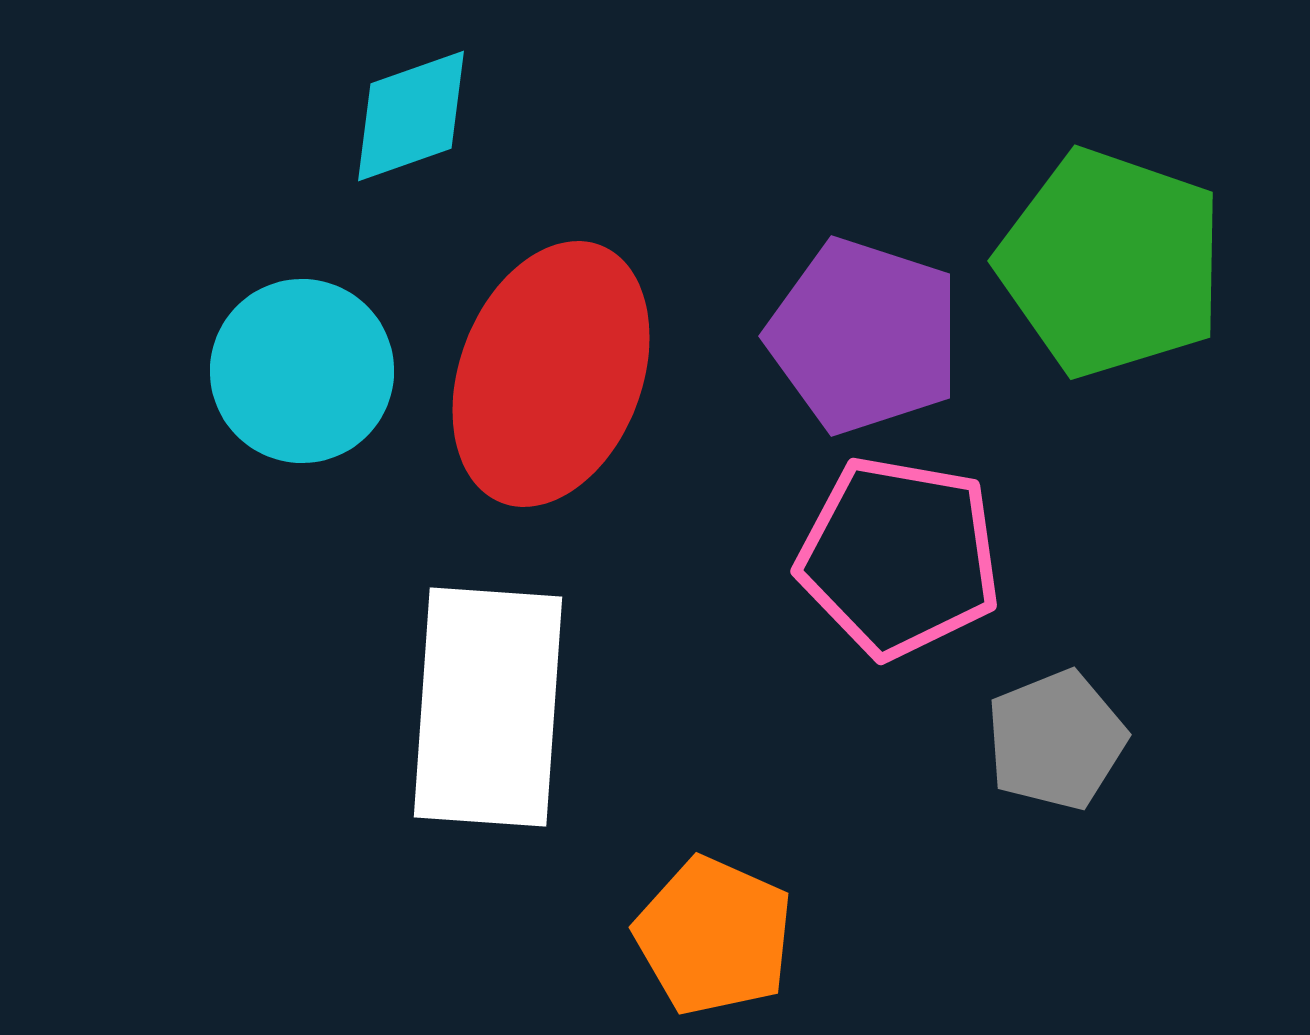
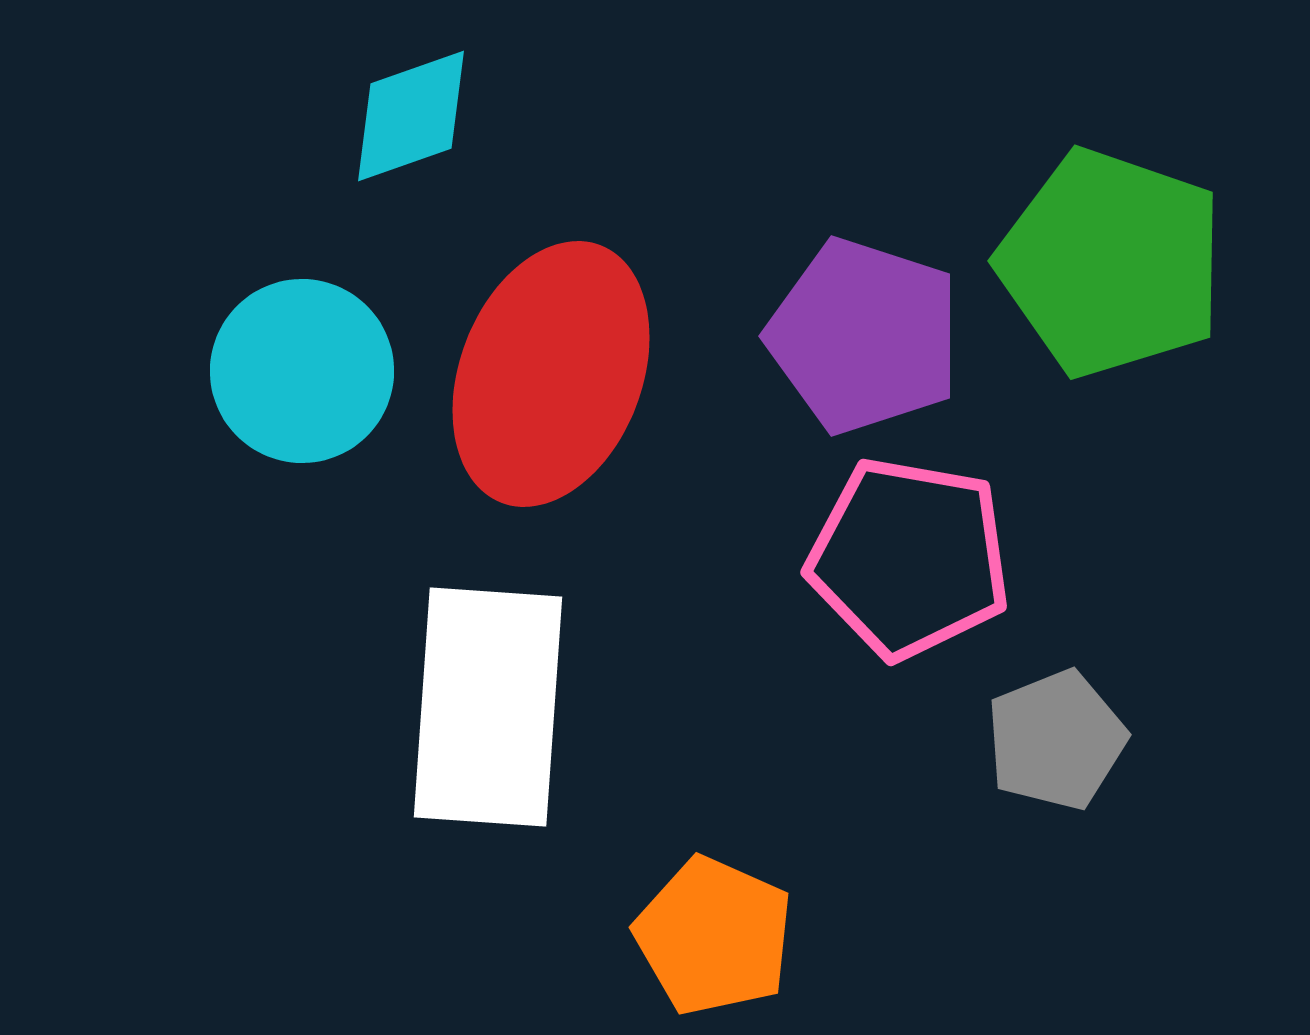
pink pentagon: moved 10 px right, 1 px down
